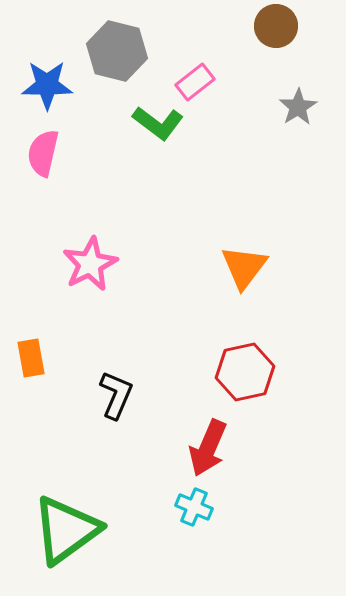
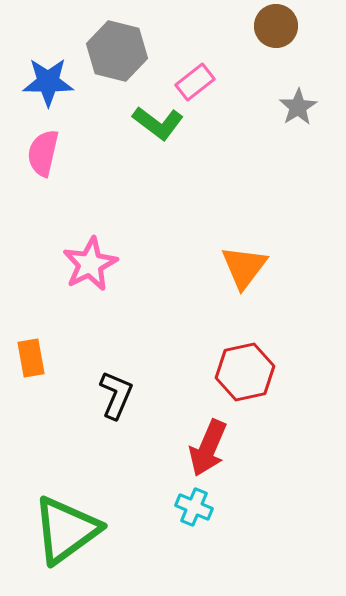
blue star: moved 1 px right, 3 px up
